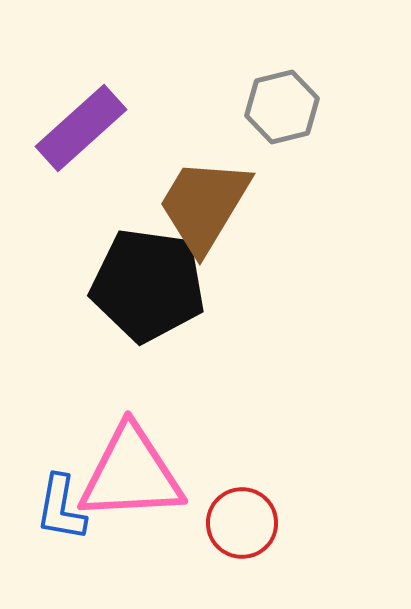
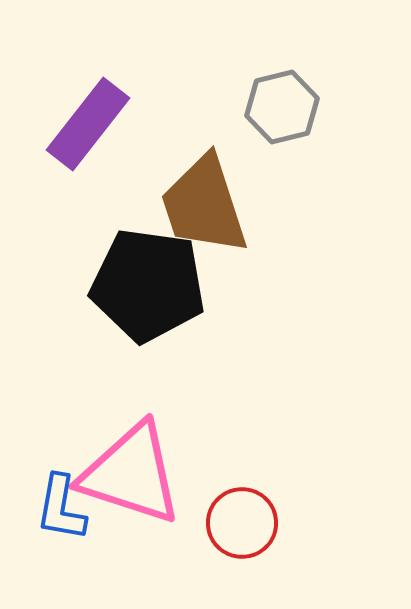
purple rectangle: moved 7 px right, 4 px up; rotated 10 degrees counterclockwise
brown trapezoid: rotated 49 degrees counterclockwise
pink triangle: rotated 21 degrees clockwise
